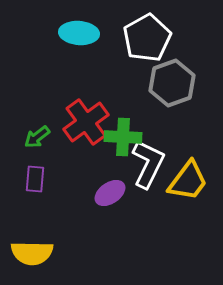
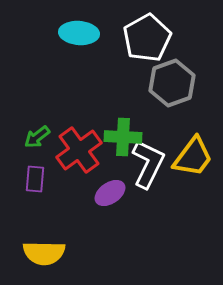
red cross: moved 7 px left, 28 px down
yellow trapezoid: moved 5 px right, 24 px up
yellow semicircle: moved 12 px right
